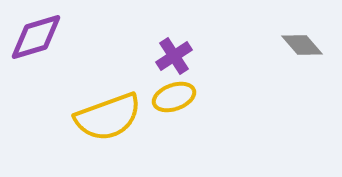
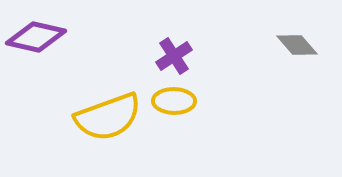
purple diamond: rotated 30 degrees clockwise
gray diamond: moved 5 px left
yellow ellipse: moved 4 px down; rotated 21 degrees clockwise
